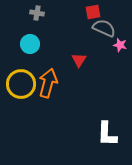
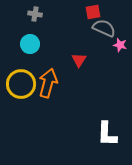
gray cross: moved 2 px left, 1 px down
